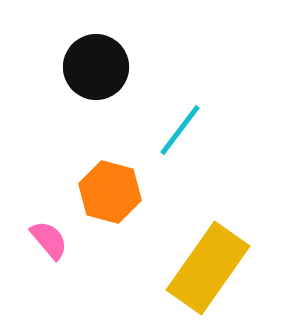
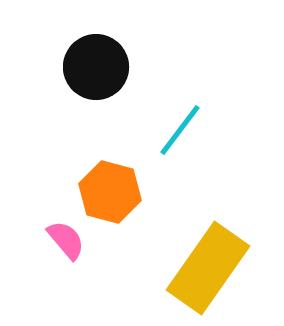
pink semicircle: moved 17 px right
